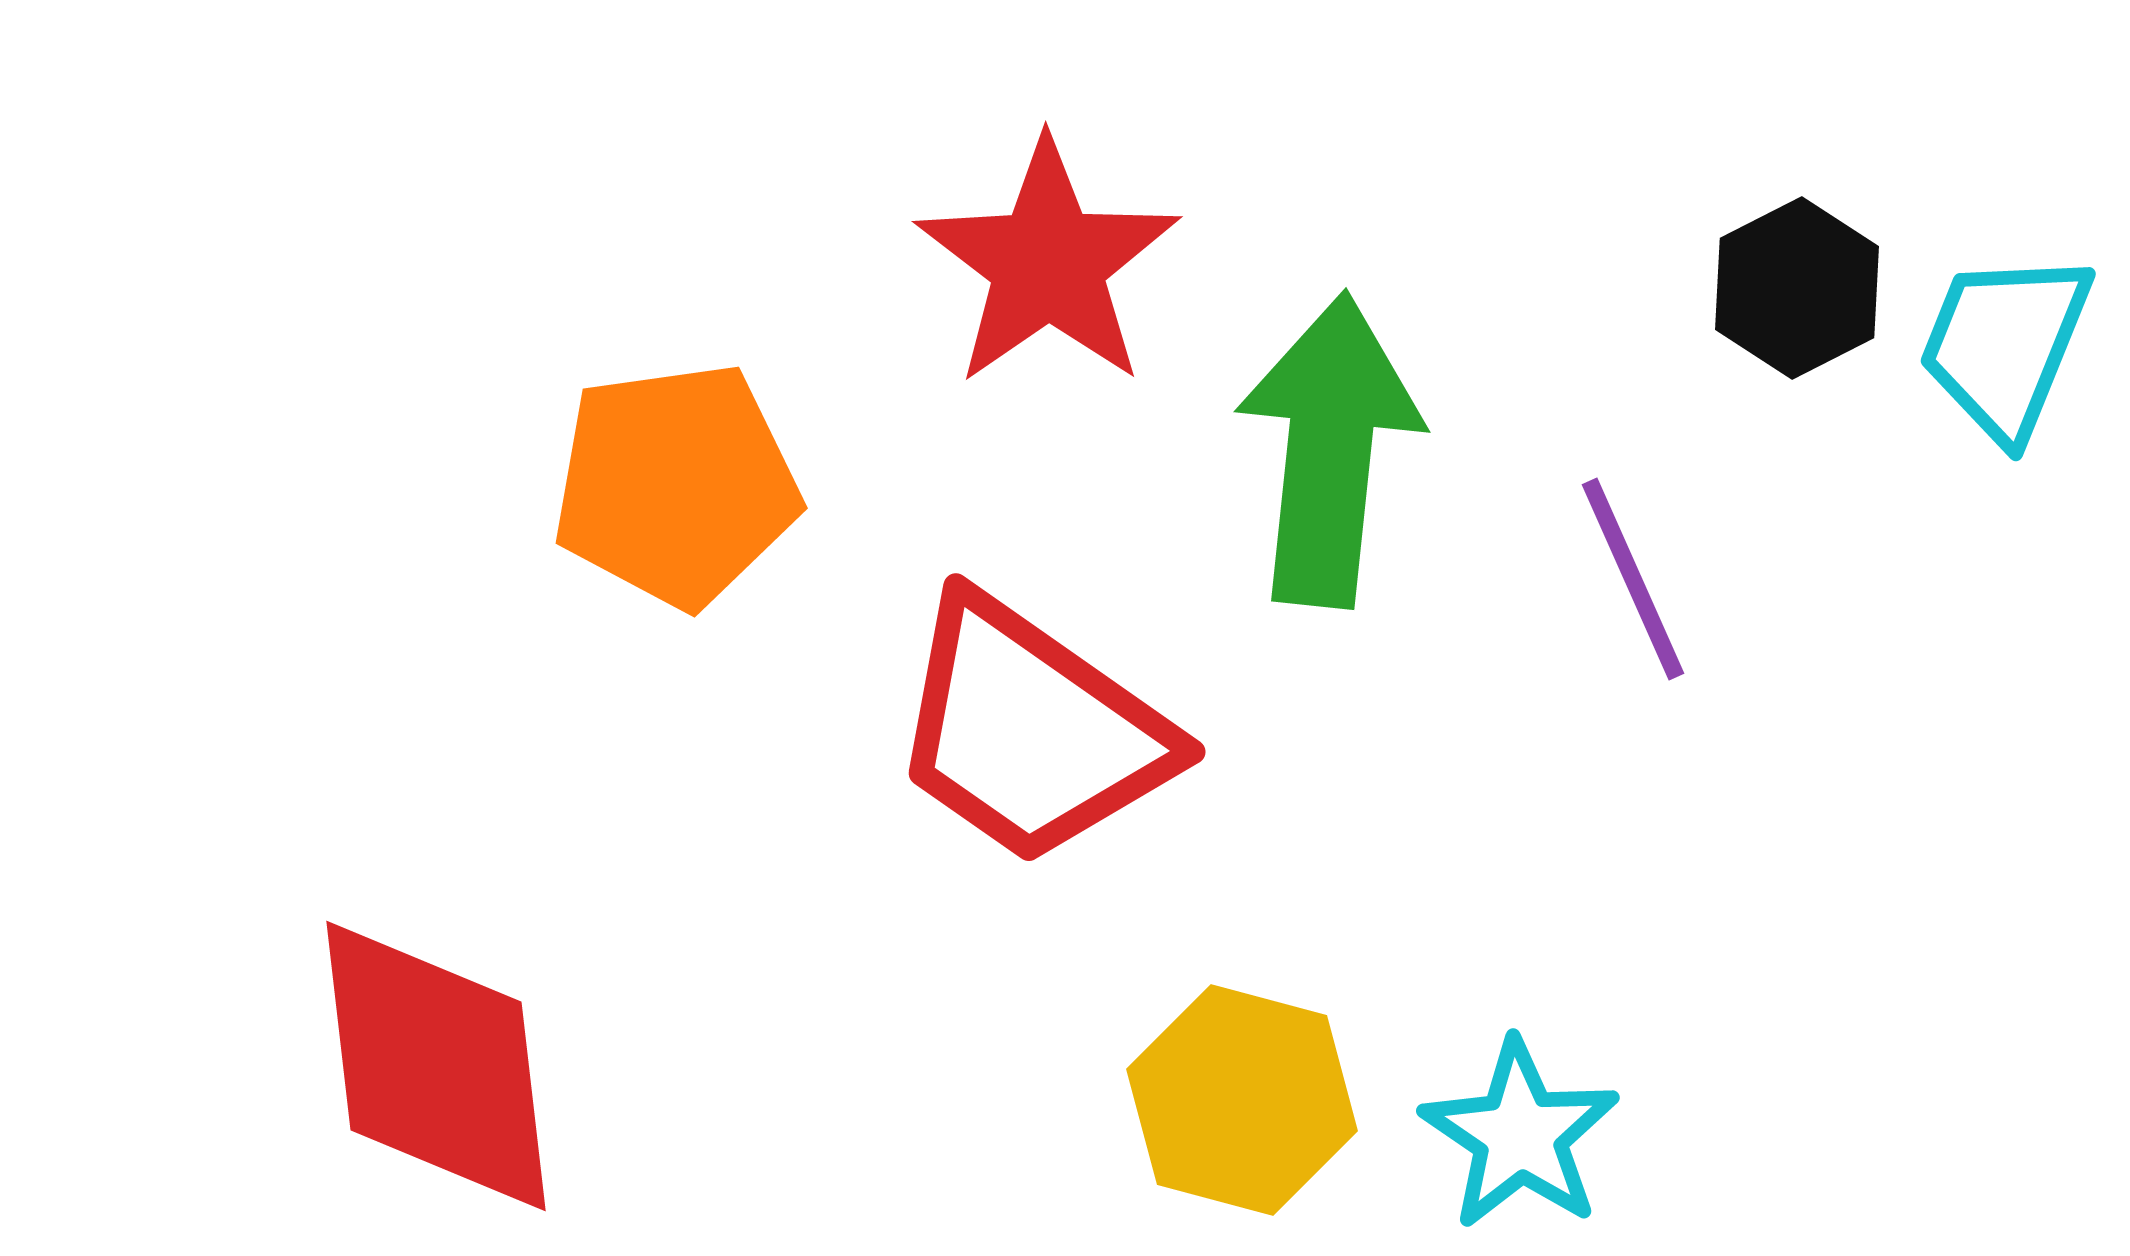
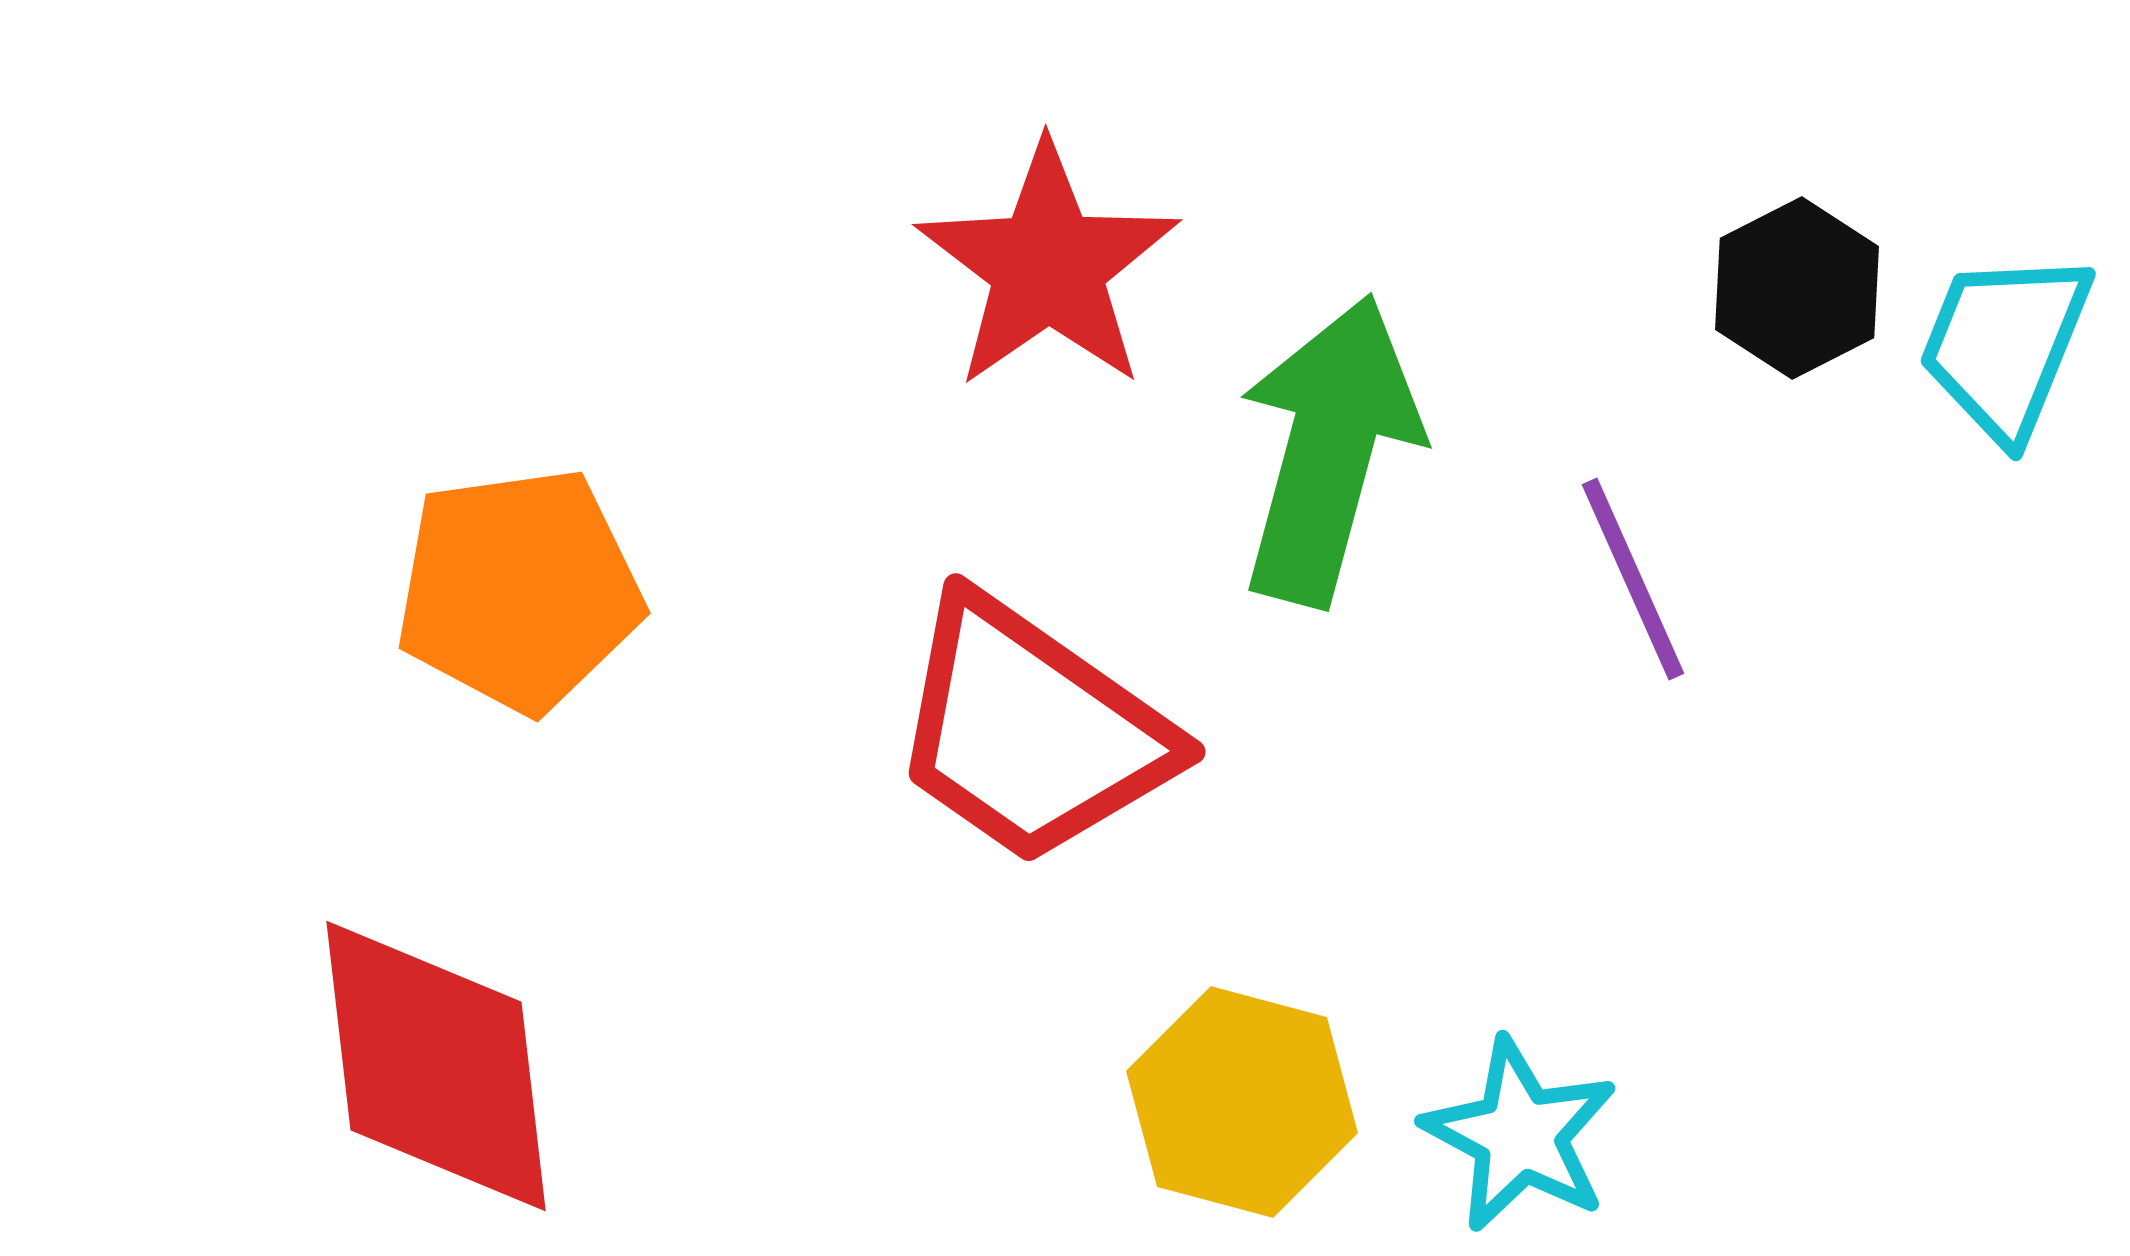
red star: moved 3 px down
green arrow: rotated 9 degrees clockwise
orange pentagon: moved 157 px left, 105 px down
yellow hexagon: moved 2 px down
cyan star: rotated 6 degrees counterclockwise
